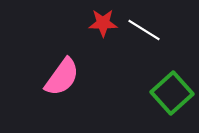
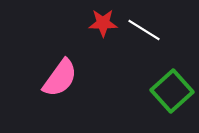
pink semicircle: moved 2 px left, 1 px down
green square: moved 2 px up
